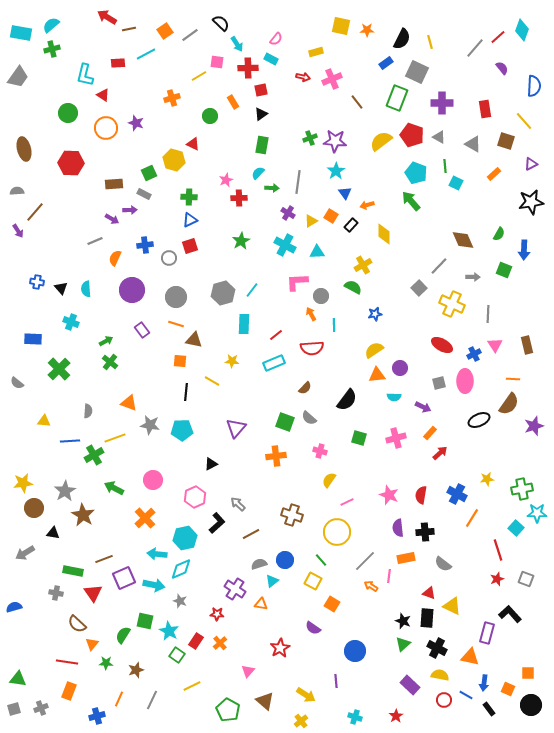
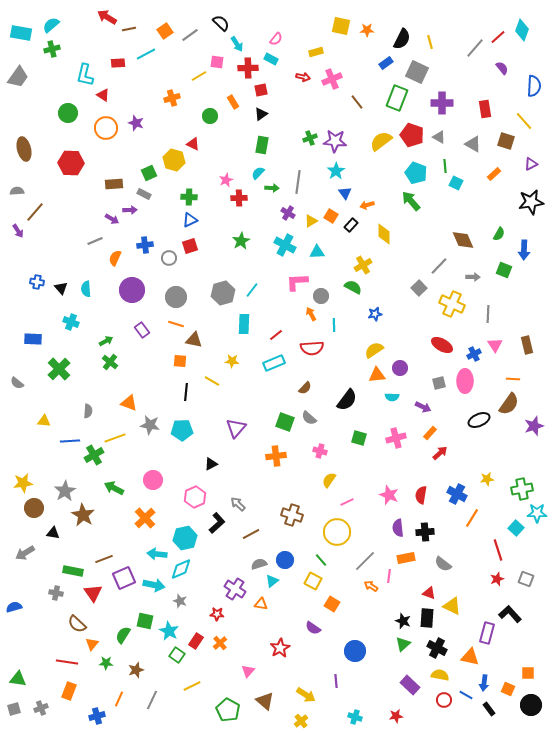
cyan semicircle at (394, 397): moved 2 px left
red star at (396, 716): rotated 24 degrees clockwise
